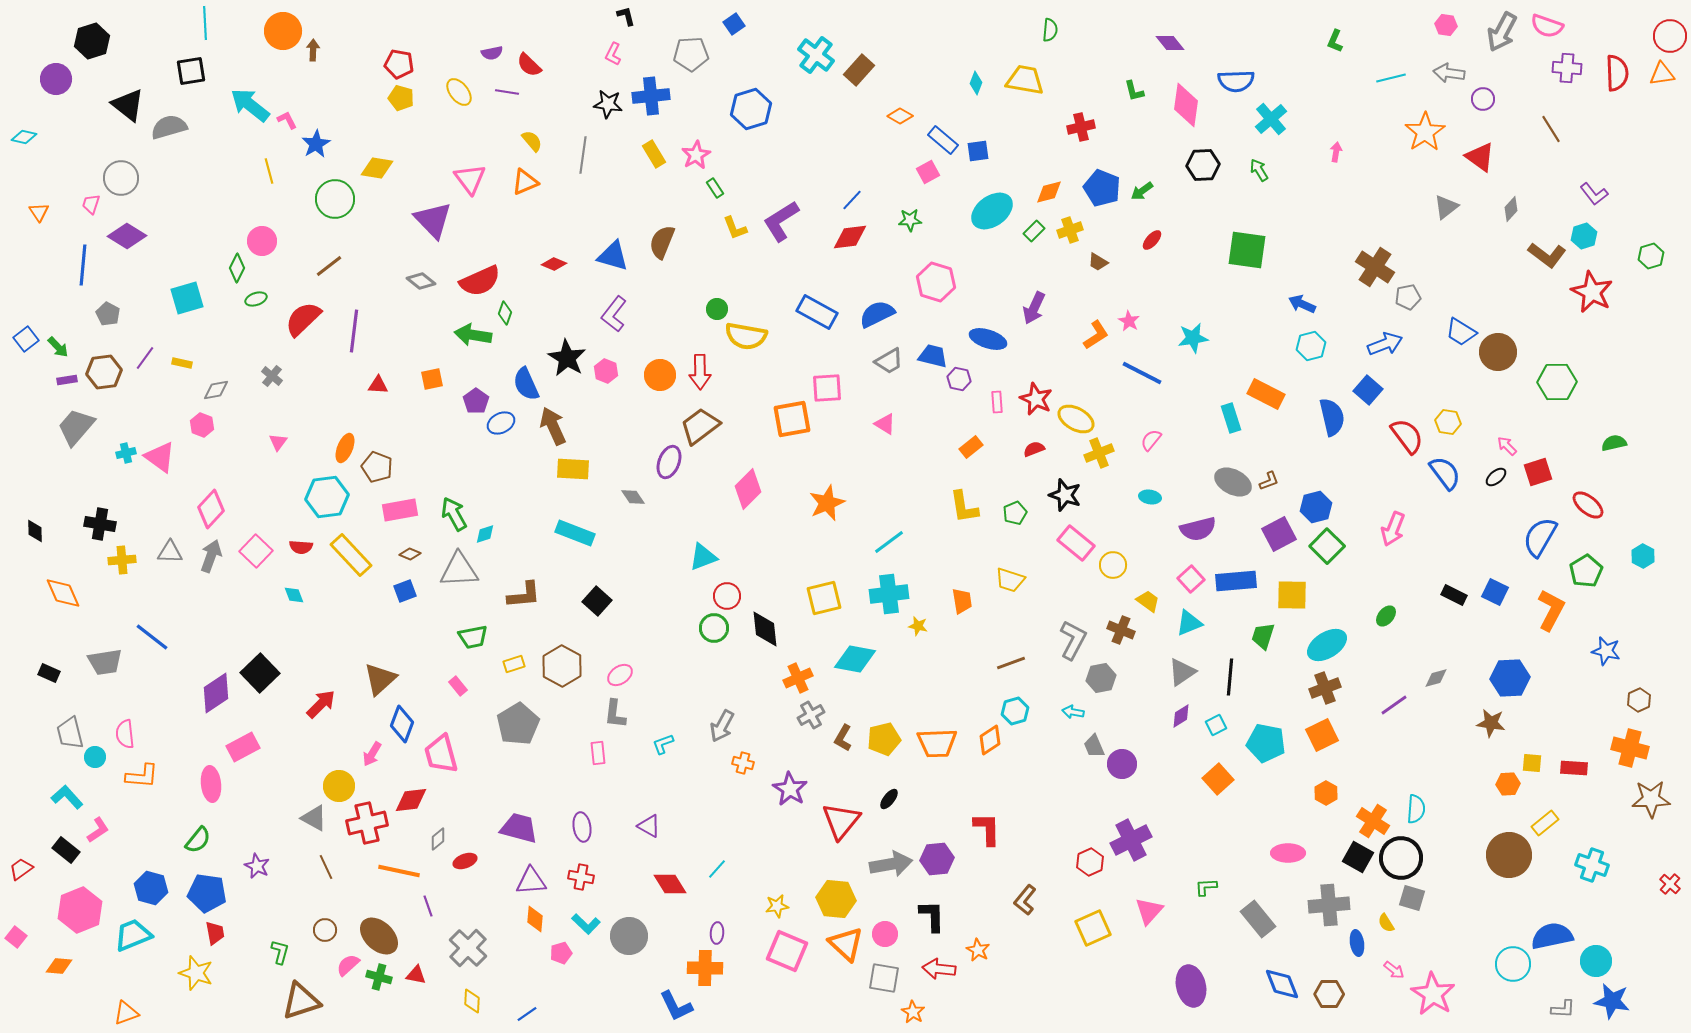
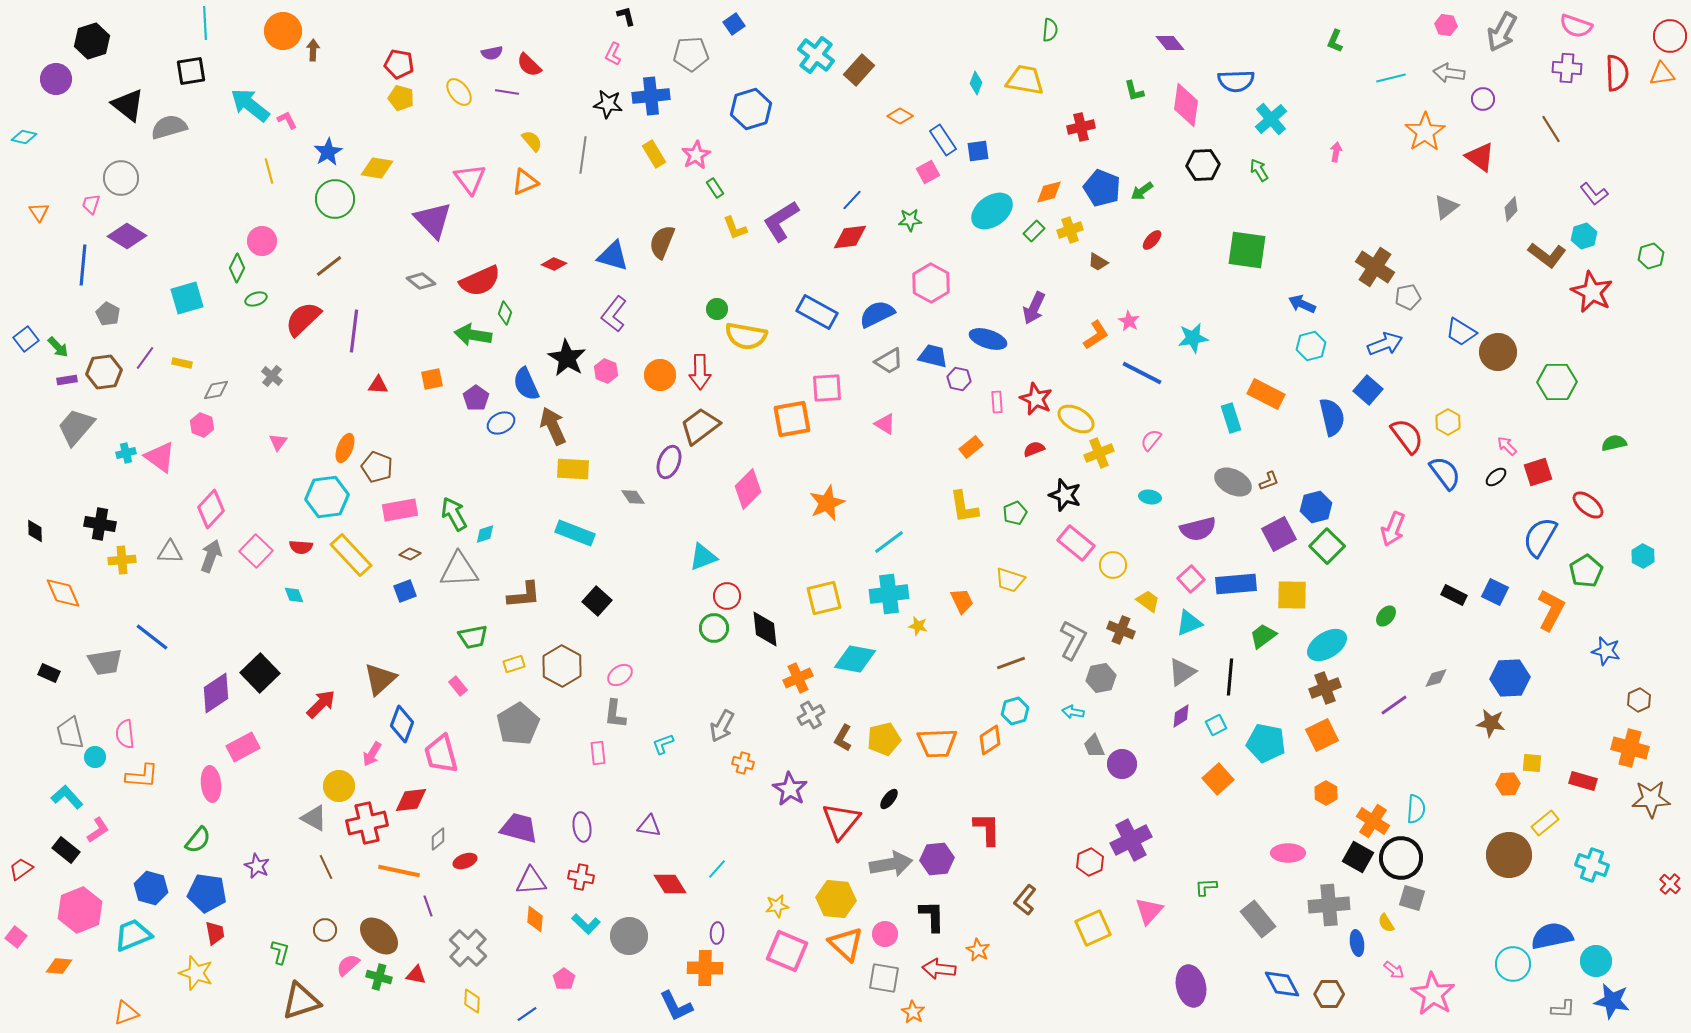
pink semicircle at (1547, 26): moved 29 px right
blue rectangle at (943, 140): rotated 16 degrees clockwise
blue star at (316, 144): moved 12 px right, 8 px down
pink hexagon at (936, 282): moved 5 px left, 1 px down; rotated 12 degrees clockwise
purple pentagon at (476, 401): moved 3 px up
yellow hexagon at (1448, 422): rotated 20 degrees clockwise
blue rectangle at (1236, 581): moved 3 px down
orange trapezoid at (962, 601): rotated 16 degrees counterclockwise
green trapezoid at (1263, 636): rotated 36 degrees clockwise
red rectangle at (1574, 768): moved 9 px right, 13 px down; rotated 12 degrees clockwise
purple triangle at (649, 826): rotated 20 degrees counterclockwise
pink pentagon at (561, 953): moved 3 px right, 26 px down; rotated 20 degrees counterclockwise
blue diamond at (1282, 984): rotated 6 degrees counterclockwise
